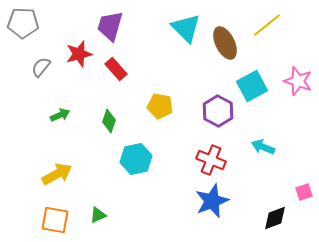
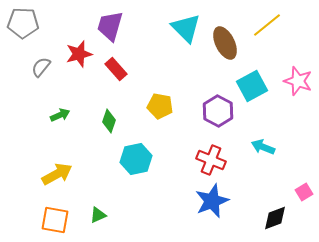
pink square: rotated 12 degrees counterclockwise
